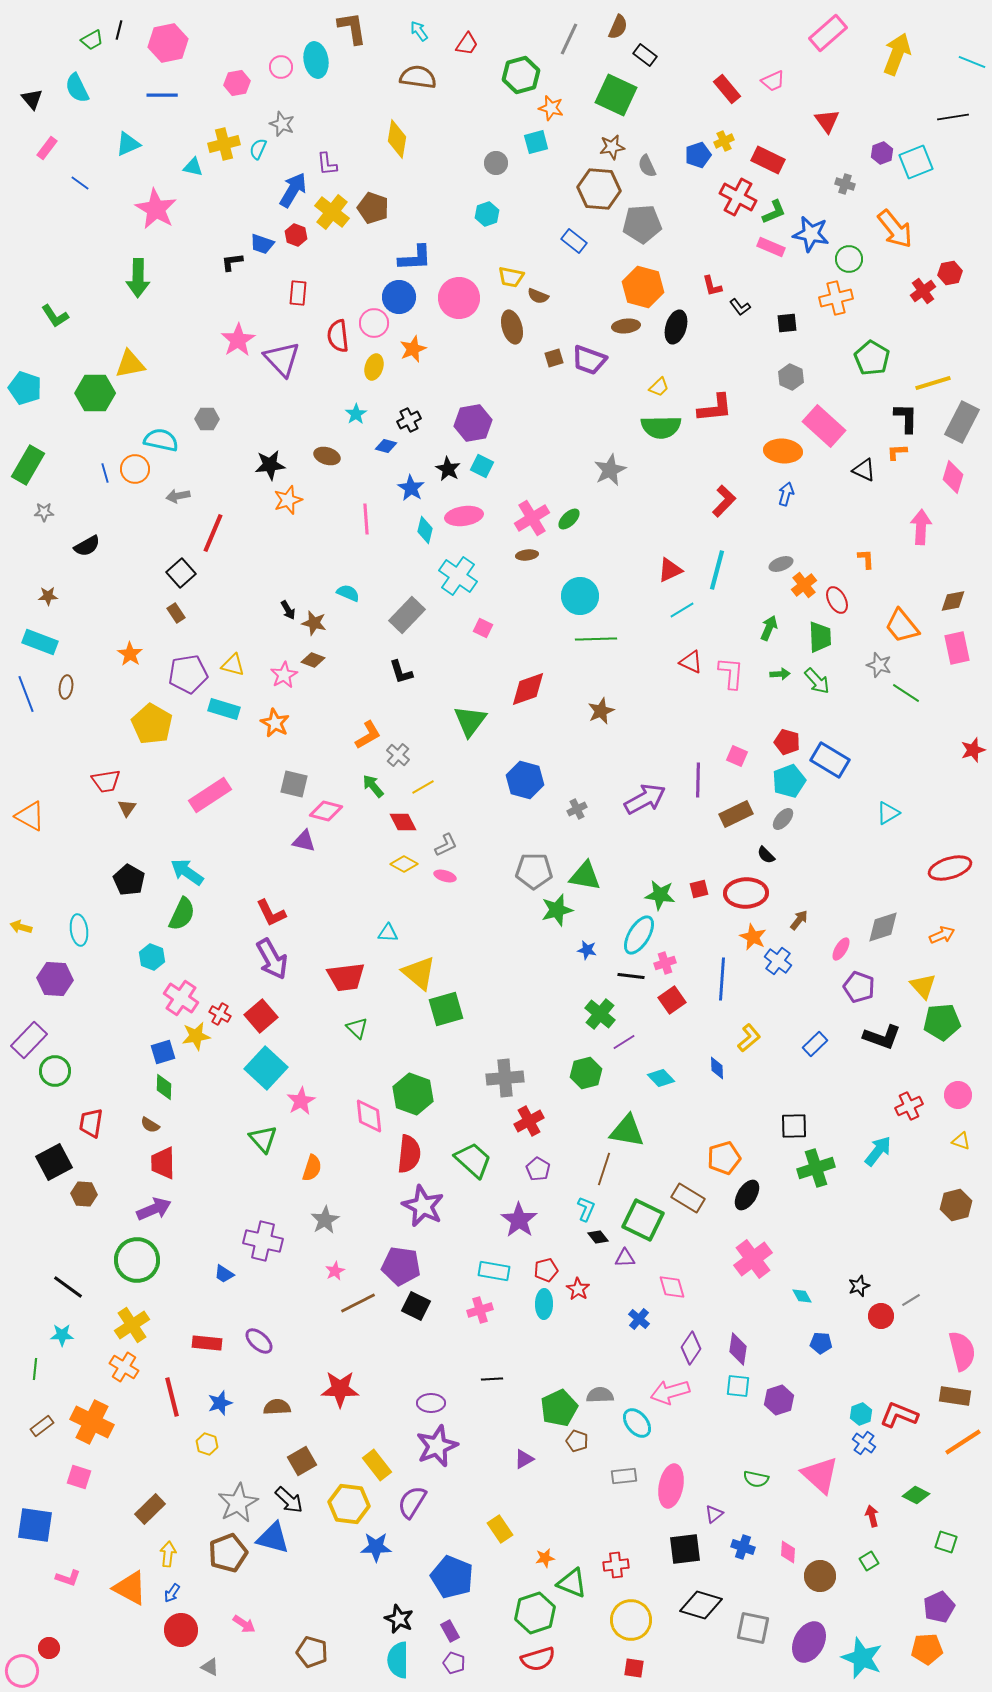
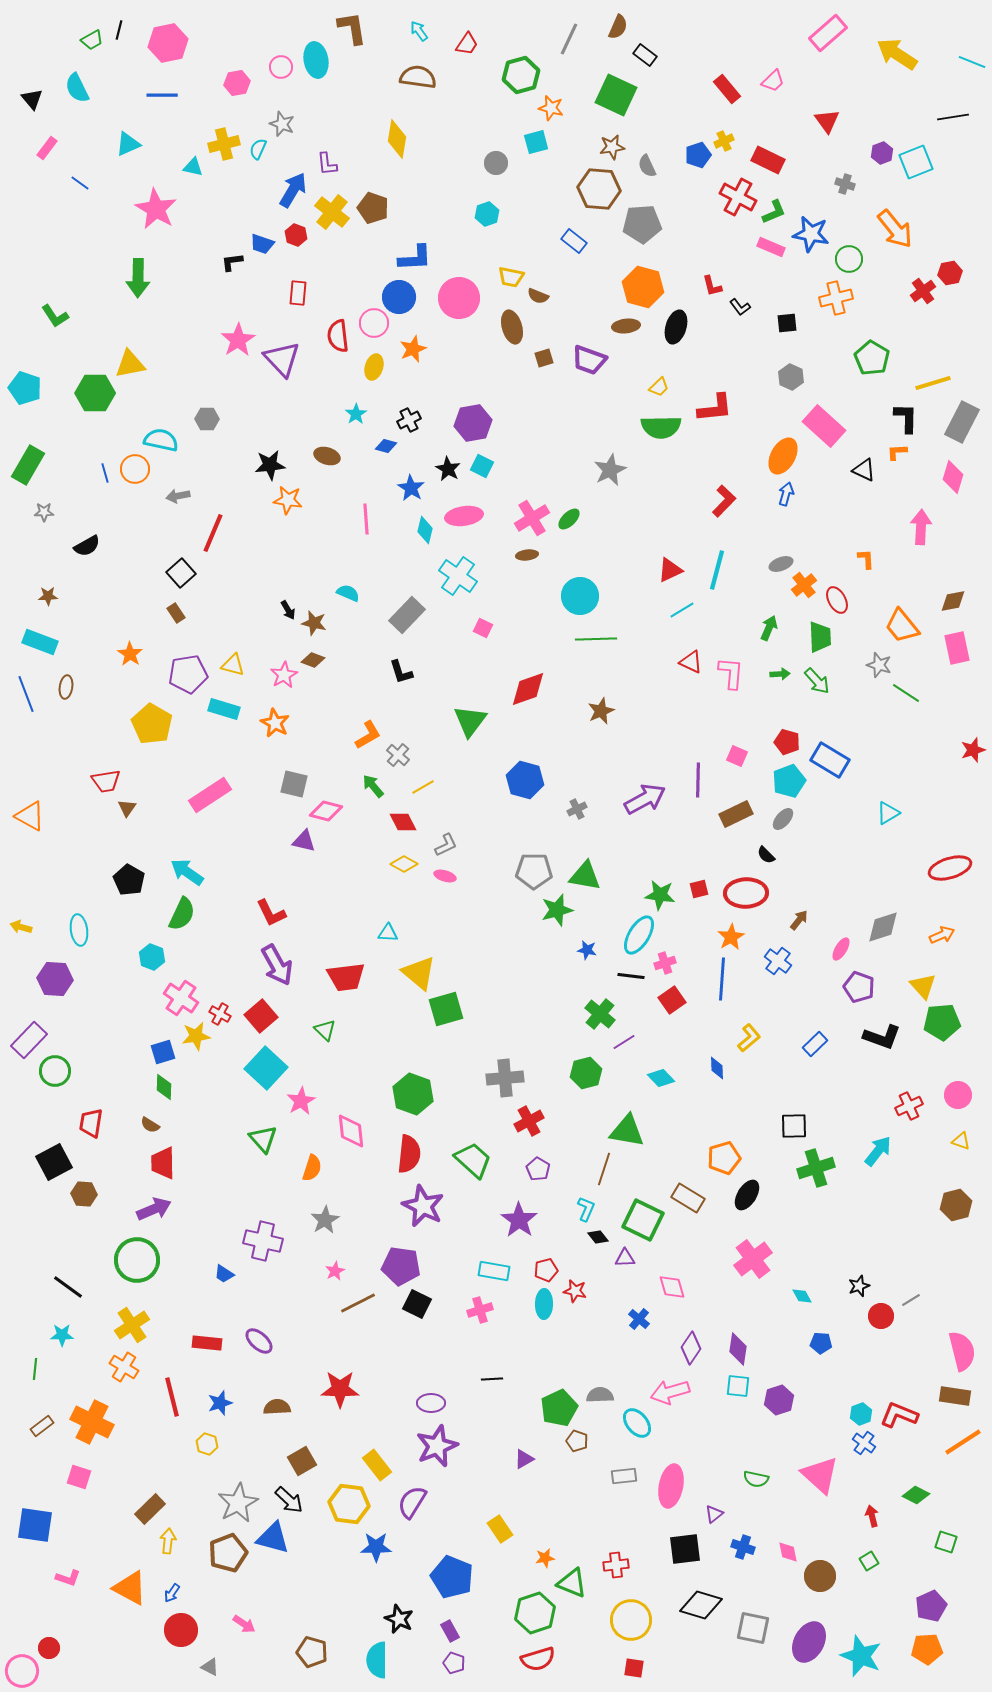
yellow arrow at (897, 54): rotated 78 degrees counterclockwise
pink trapezoid at (773, 81): rotated 20 degrees counterclockwise
brown square at (554, 358): moved 10 px left
orange ellipse at (783, 451): moved 5 px down; rotated 66 degrees counterclockwise
orange star at (288, 500): rotated 28 degrees clockwise
orange star at (753, 937): moved 22 px left; rotated 16 degrees clockwise
purple arrow at (272, 959): moved 5 px right, 6 px down
green triangle at (357, 1028): moved 32 px left, 2 px down
pink diamond at (369, 1116): moved 18 px left, 15 px down
red star at (578, 1289): moved 3 px left, 2 px down; rotated 20 degrees counterclockwise
black square at (416, 1306): moved 1 px right, 2 px up
pink diamond at (788, 1552): rotated 15 degrees counterclockwise
yellow arrow at (168, 1554): moved 13 px up
purple pentagon at (939, 1607): moved 8 px left, 1 px up
cyan star at (862, 1658): moved 1 px left, 2 px up
cyan semicircle at (398, 1660): moved 21 px left
